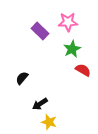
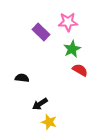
purple rectangle: moved 1 px right, 1 px down
red semicircle: moved 3 px left
black semicircle: rotated 56 degrees clockwise
